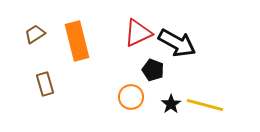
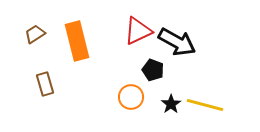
red triangle: moved 2 px up
black arrow: moved 1 px up
